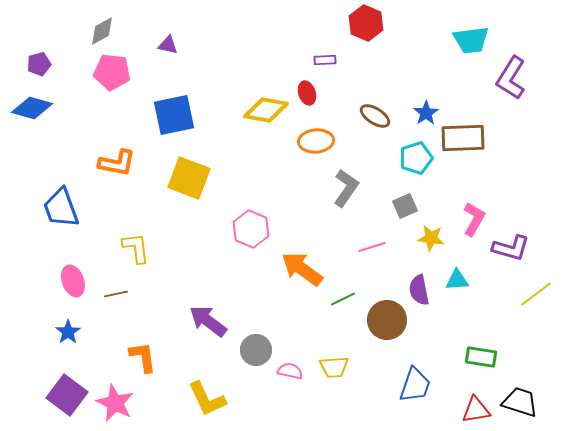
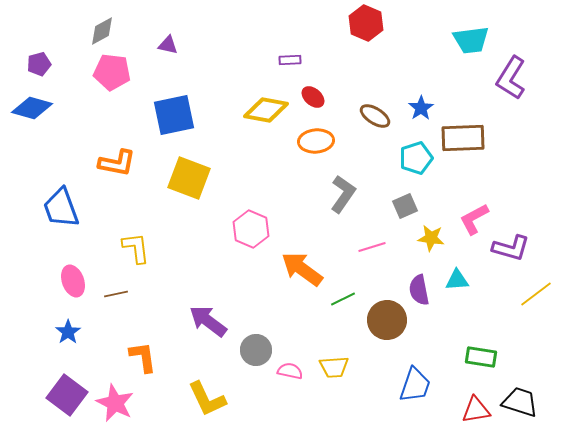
purple rectangle at (325, 60): moved 35 px left
red ellipse at (307, 93): moved 6 px right, 4 px down; rotated 30 degrees counterclockwise
blue star at (426, 113): moved 5 px left, 5 px up
gray L-shape at (346, 188): moved 3 px left, 6 px down
pink L-shape at (474, 219): rotated 148 degrees counterclockwise
